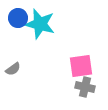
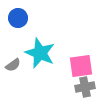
cyan star: moved 29 px down; rotated 8 degrees clockwise
gray semicircle: moved 4 px up
gray cross: rotated 24 degrees counterclockwise
